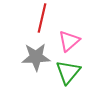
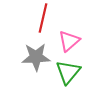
red line: moved 1 px right
